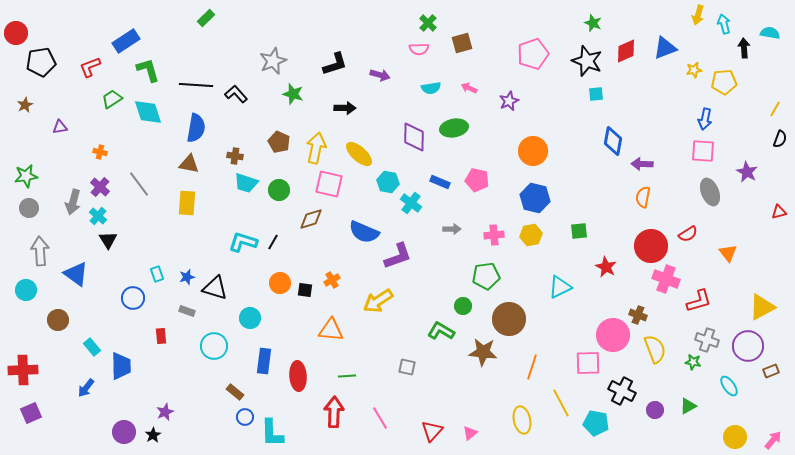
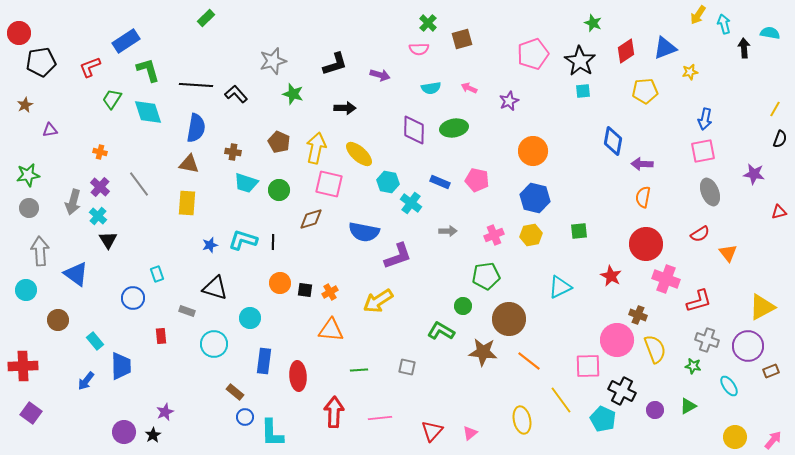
yellow arrow at (698, 15): rotated 18 degrees clockwise
red circle at (16, 33): moved 3 px right
brown square at (462, 43): moved 4 px up
red diamond at (626, 51): rotated 10 degrees counterclockwise
gray star at (273, 61): rotated 8 degrees clockwise
black star at (587, 61): moved 7 px left; rotated 12 degrees clockwise
yellow star at (694, 70): moved 4 px left, 2 px down
yellow pentagon at (724, 82): moved 79 px left, 9 px down
cyan square at (596, 94): moved 13 px left, 3 px up
green trapezoid at (112, 99): rotated 25 degrees counterclockwise
purple triangle at (60, 127): moved 10 px left, 3 px down
purple diamond at (414, 137): moved 7 px up
pink square at (703, 151): rotated 15 degrees counterclockwise
brown cross at (235, 156): moved 2 px left, 4 px up
purple star at (747, 172): moved 7 px right, 2 px down; rotated 20 degrees counterclockwise
green star at (26, 176): moved 2 px right, 1 px up
gray arrow at (452, 229): moved 4 px left, 2 px down
blue semicircle at (364, 232): rotated 12 degrees counterclockwise
red semicircle at (688, 234): moved 12 px right
pink cross at (494, 235): rotated 18 degrees counterclockwise
cyan L-shape at (243, 242): moved 2 px up
black line at (273, 242): rotated 28 degrees counterclockwise
red circle at (651, 246): moved 5 px left, 2 px up
red star at (606, 267): moved 5 px right, 9 px down
blue star at (187, 277): moved 23 px right, 32 px up
orange cross at (332, 280): moved 2 px left, 12 px down
pink circle at (613, 335): moved 4 px right, 5 px down
cyan circle at (214, 346): moved 2 px up
cyan rectangle at (92, 347): moved 3 px right, 6 px up
green star at (693, 362): moved 4 px down
pink square at (588, 363): moved 3 px down
orange line at (532, 367): moved 3 px left, 6 px up; rotated 70 degrees counterclockwise
red cross at (23, 370): moved 4 px up
green line at (347, 376): moved 12 px right, 6 px up
blue arrow at (86, 388): moved 7 px up
yellow line at (561, 403): moved 3 px up; rotated 8 degrees counterclockwise
purple square at (31, 413): rotated 30 degrees counterclockwise
pink line at (380, 418): rotated 65 degrees counterclockwise
cyan pentagon at (596, 423): moved 7 px right, 4 px up; rotated 15 degrees clockwise
